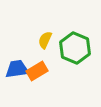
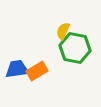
yellow semicircle: moved 18 px right, 9 px up
green hexagon: rotated 12 degrees counterclockwise
